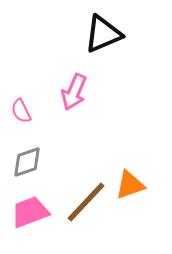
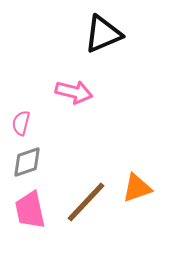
pink arrow: rotated 99 degrees counterclockwise
pink semicircle: moved 12 px down; rotated 40 degrees clockwise
orange triangle: moved 7 px right, 3 px down
pink trapezoid: moved 2 px up; rotated 81 degrees counterclockwise
